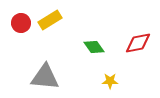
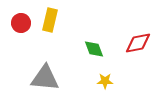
yellow rectangle: rotated 45 degrees counterclockwise
green diamond: moved 2 px down; rotated 15 degrees clockwise
gray triangle: moved 1 px down
yellow star: moved 5 px left
